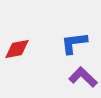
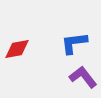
purple L-shape: rotated 8 degrees clockwise
